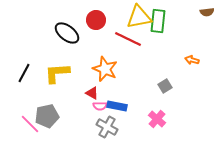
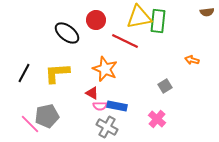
red line: moved 3 px left, 2 px down
